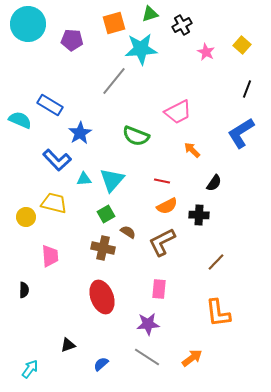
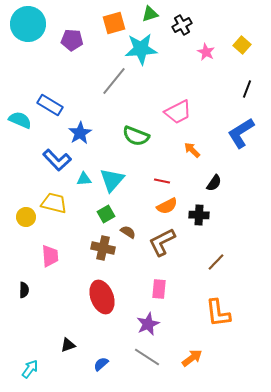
purple star at (148, 324): rotated 20 degrees counterclockwise
